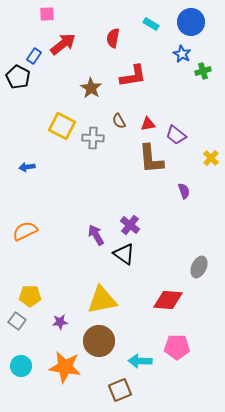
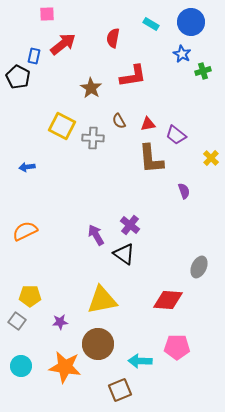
blue rectangle: rotated 21 degrees counterclockwise
brown circle: moved 1 px left, 3 px down
